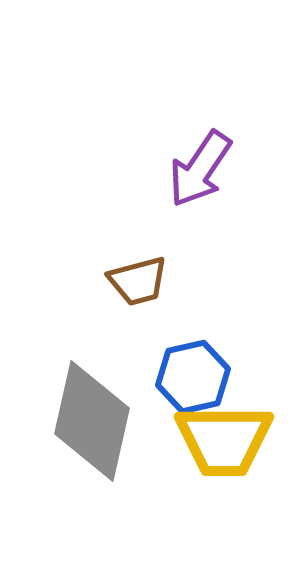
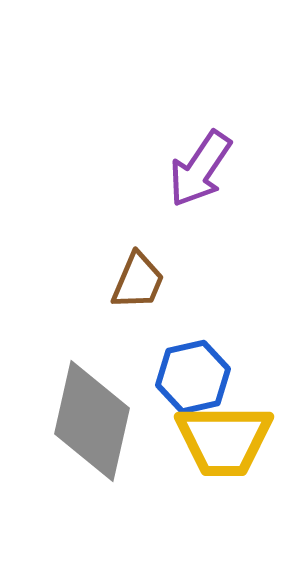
brown trapezoid: rotated 52 degrees counterclockwise
